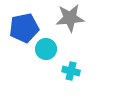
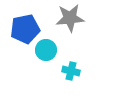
blue pentagon: moved 1 px right, 1 px down
cyan circle: moved 1 px down
